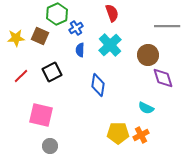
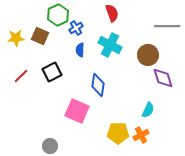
green hexagon: moved 1 px right, 1 px down
cyan cross: rotated 20 degrees counterclockwise
cyan semicircle: moved 2 px right, 2 px down; rotated 91 degrees counterclockwise
pink square: moved 36 px right, 4 px up; rotated 10 degrees clockwise
